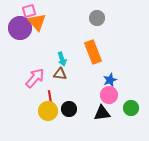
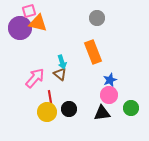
orange triangle: moved 1 px right, 1 px down; rotated 36 degrees counterclockwise
cyan arrow: moved 3 px down
brown triangle: rotated 32 degrees clockwise
yellow circle: moved 1 px left, 1 px down
